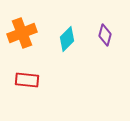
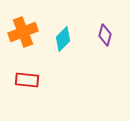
orange cross: moved 1 px right, 1 px up
cyan diamond: moved 4 px left
